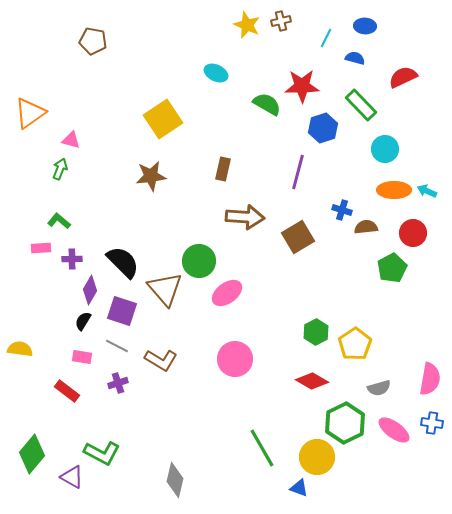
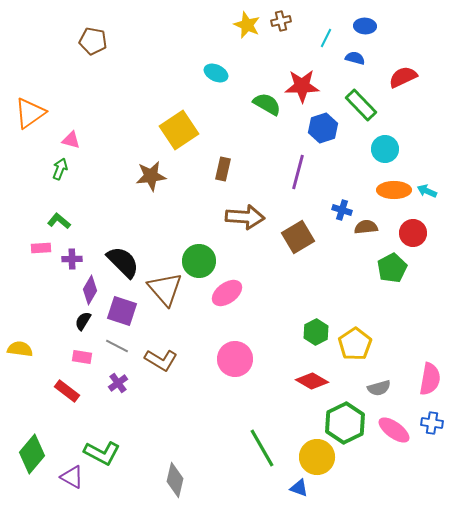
yellow square at (163, 119): moved 16 px right, 11 px down
purple cross at (118, 383): rotated 18 degrees counterclockwise
